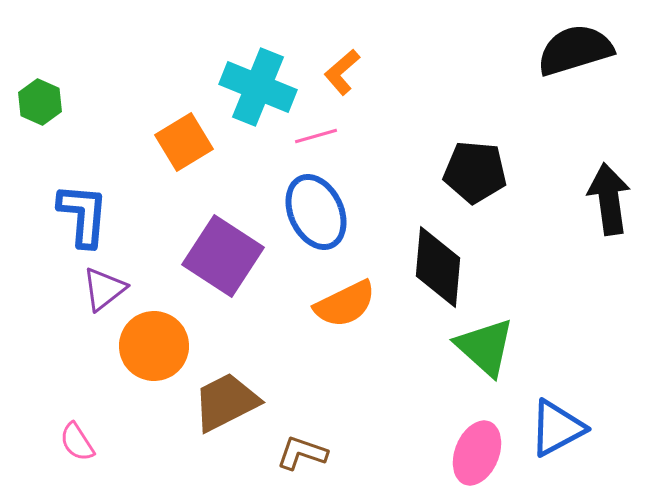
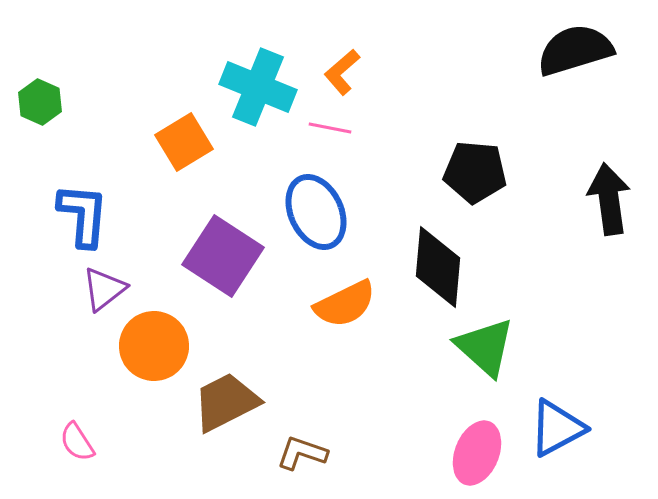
pink line: moved 14 px right, 8 px up; rotated 27 degrees clockwise
